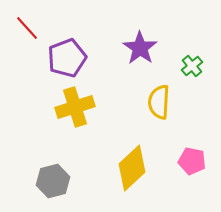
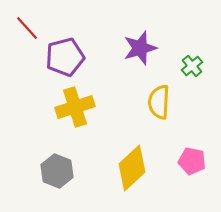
purple star: rotated 20 degrees clockwise
purple pentagon: moved 2 px left, 1 px up; rotated 6 degrees clockwise
gray hexagon: moved 4 px right, 10 px up; rotated 24 degrees counterclockwise
